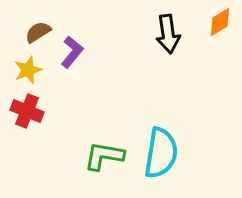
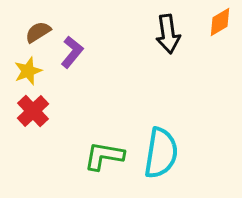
yellow star: moved 1 px down
red cross: moved 6 px right; rotated 24 degrees clockwise
